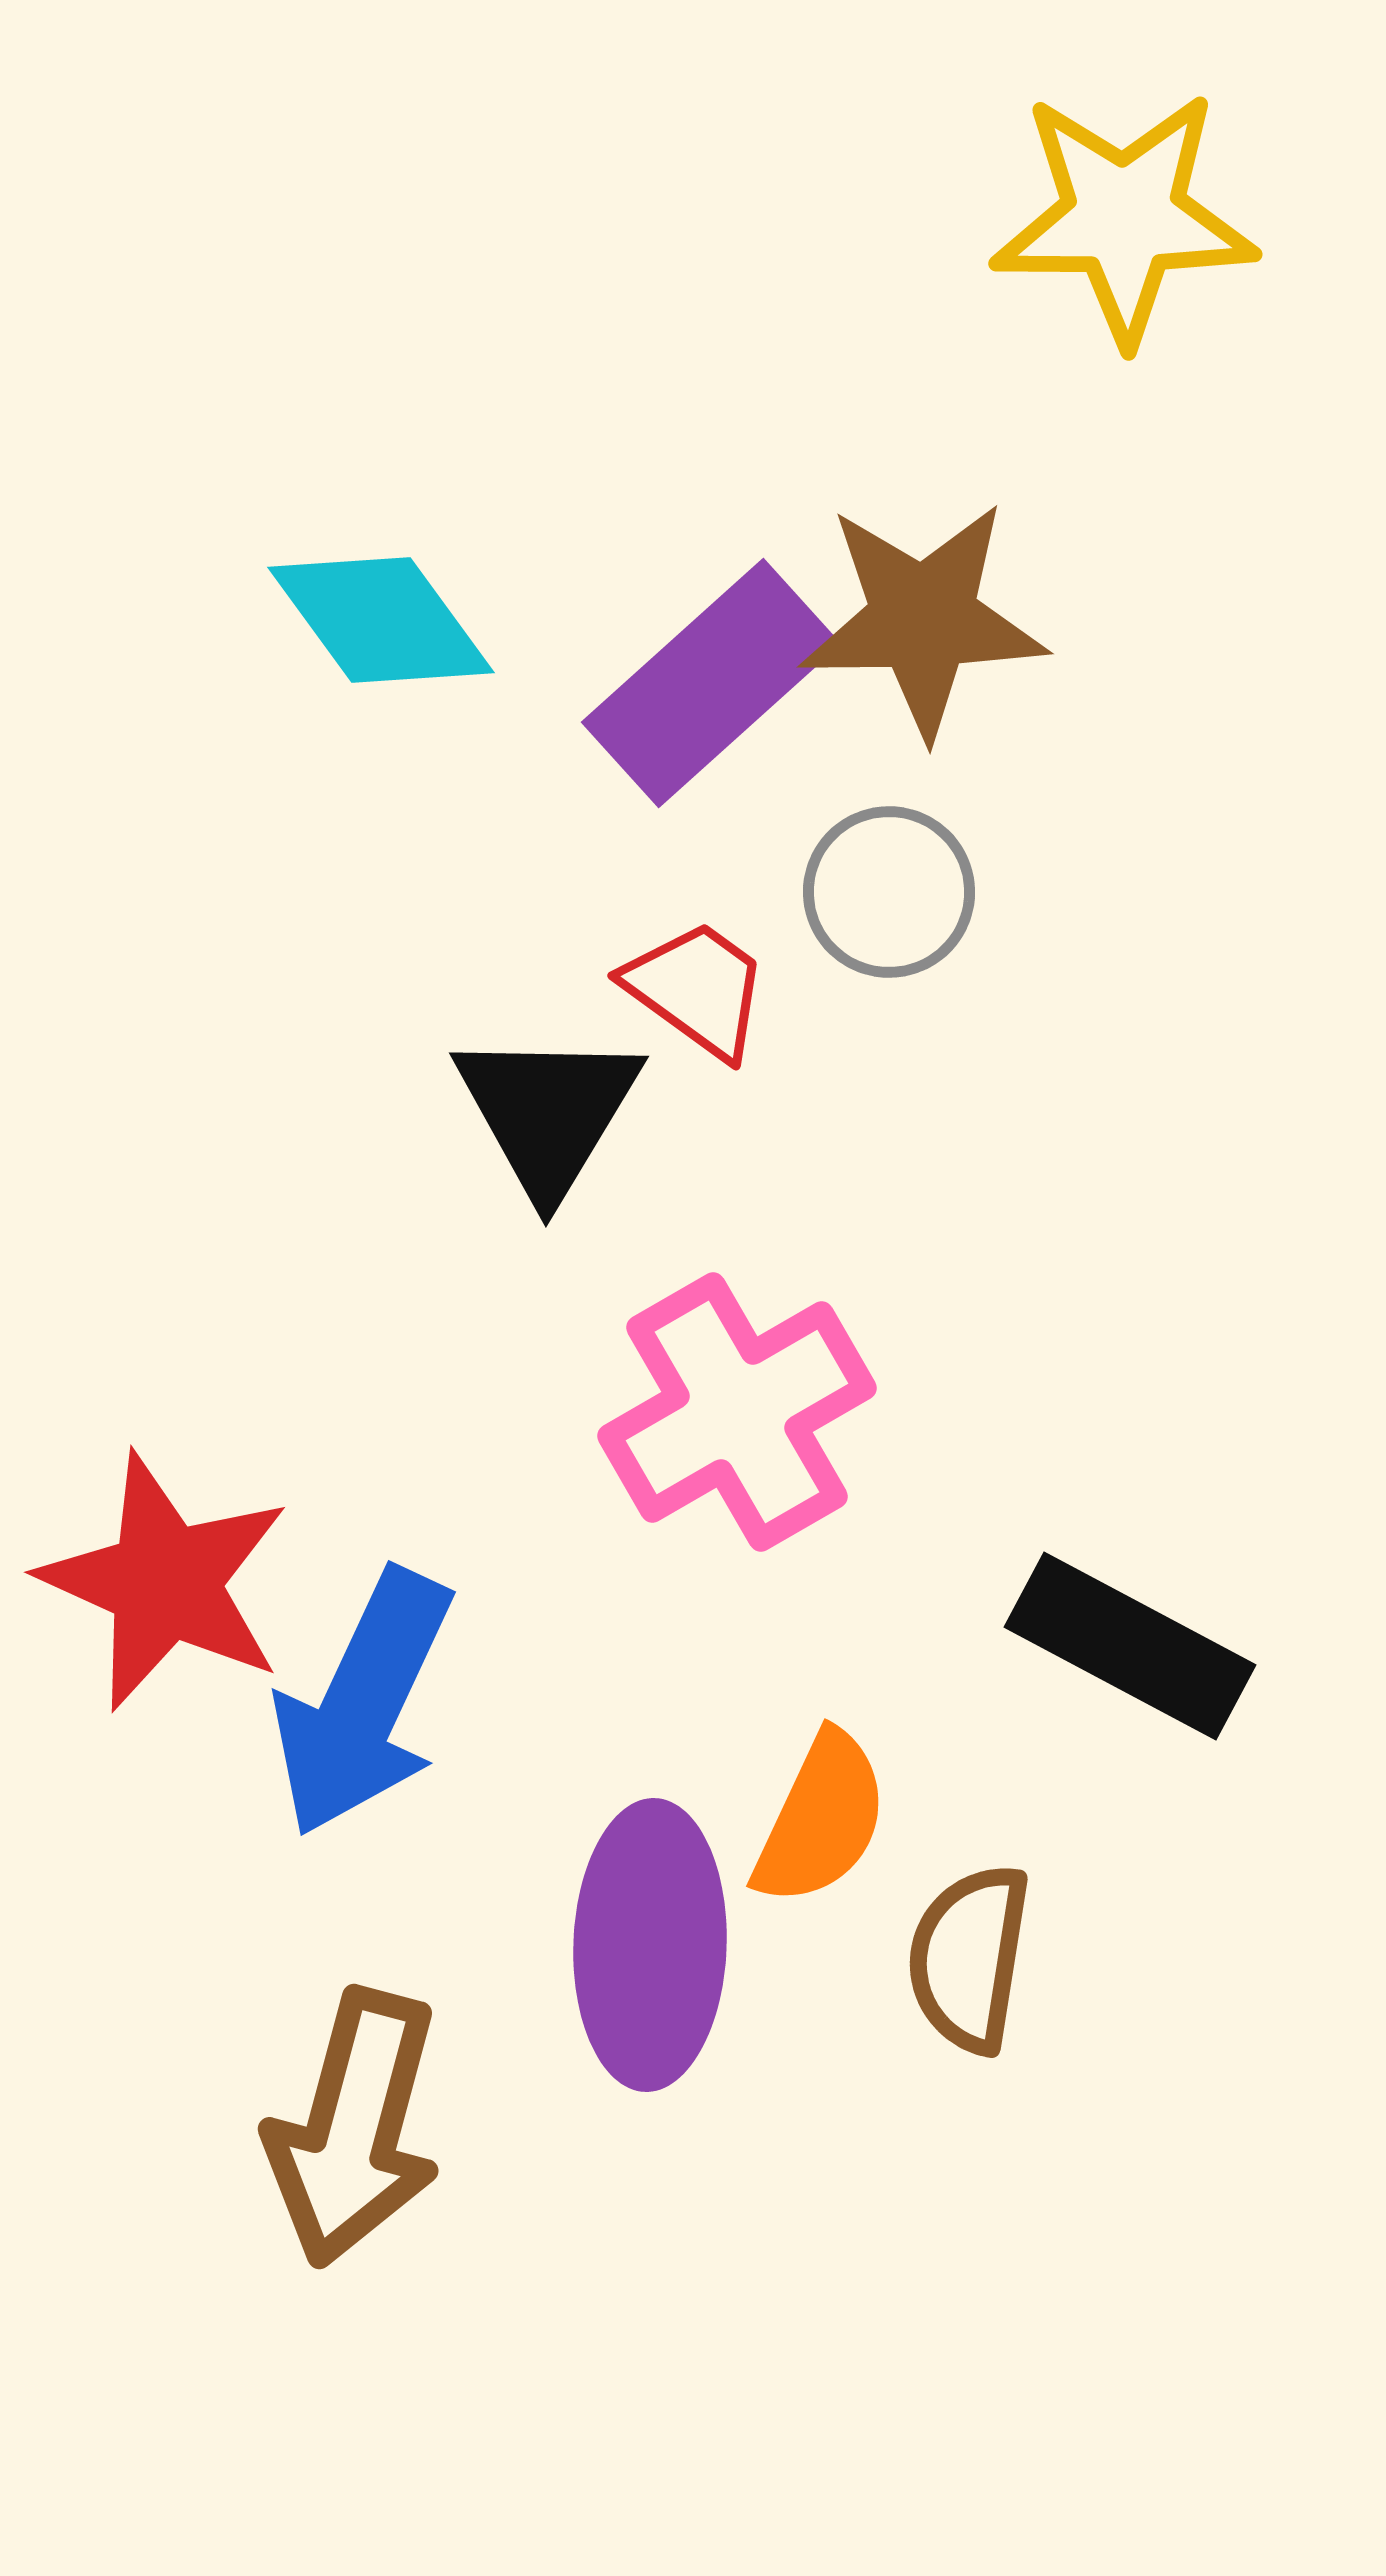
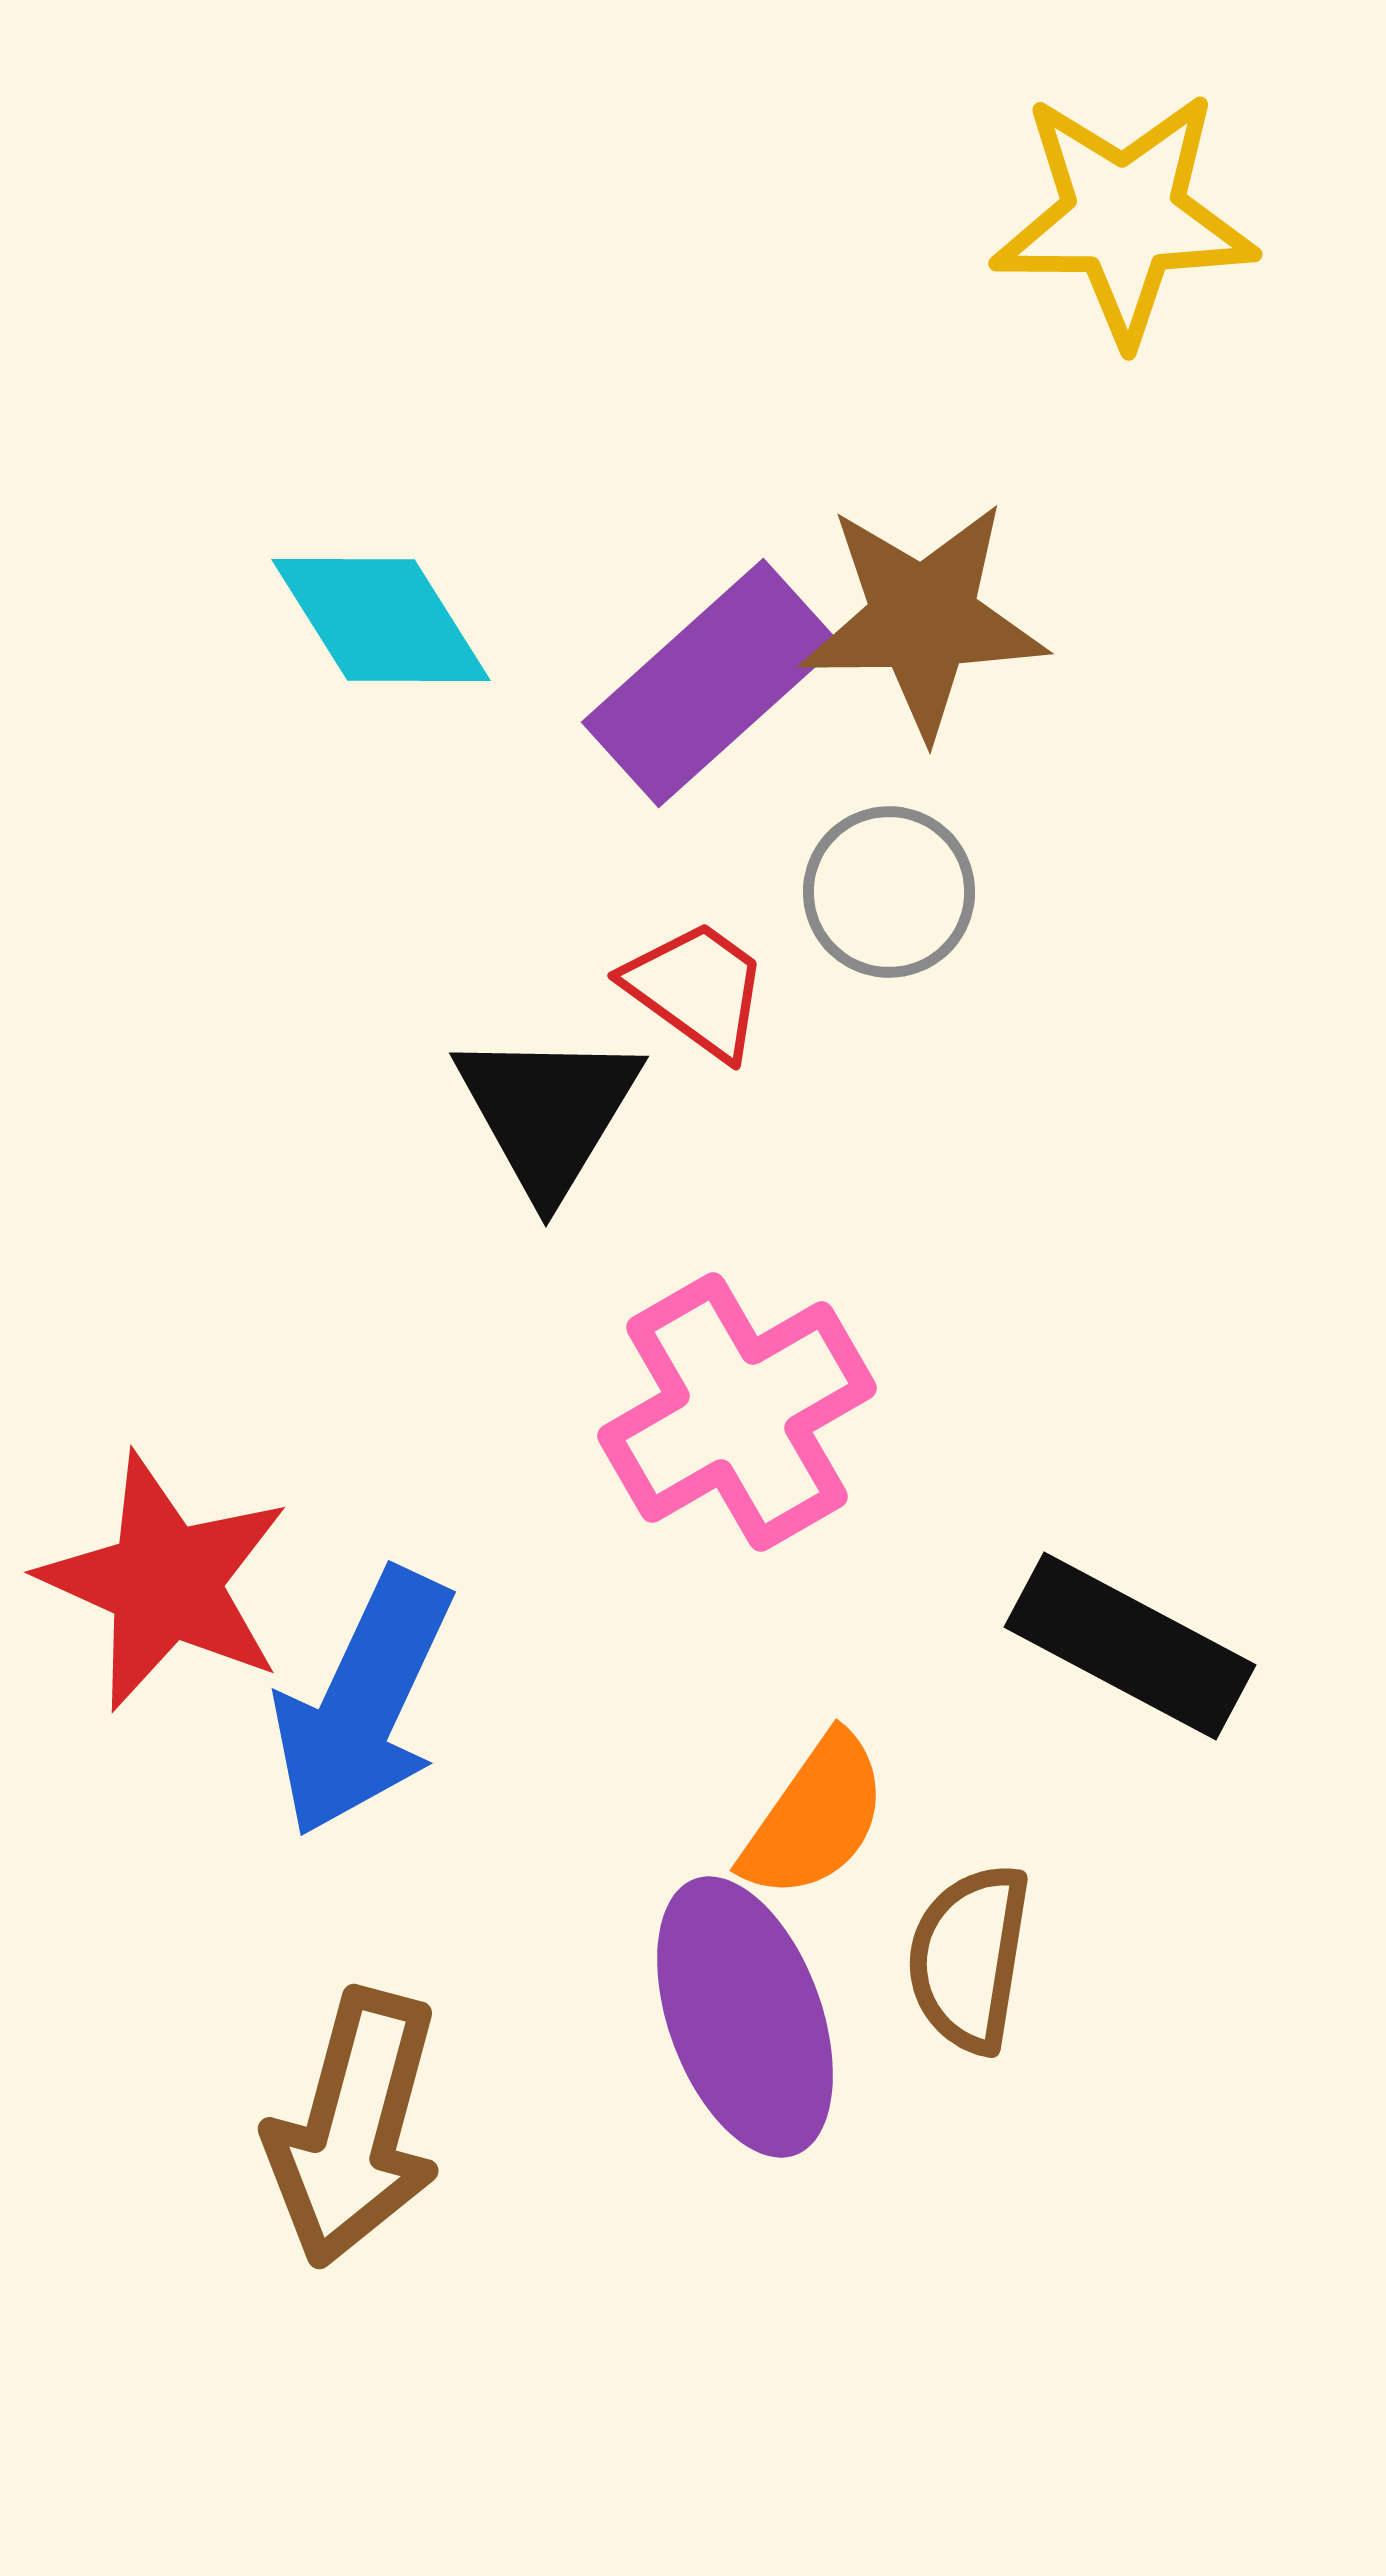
cyan diamond: rotated 4 degrees clockwise
orange semicircle: moved 6 px left, 2 px up; rotated 10 degrees clockwise
purple ellipse: moved 95 px right, 72 px down; rotated 22 degrees counterclockwise
